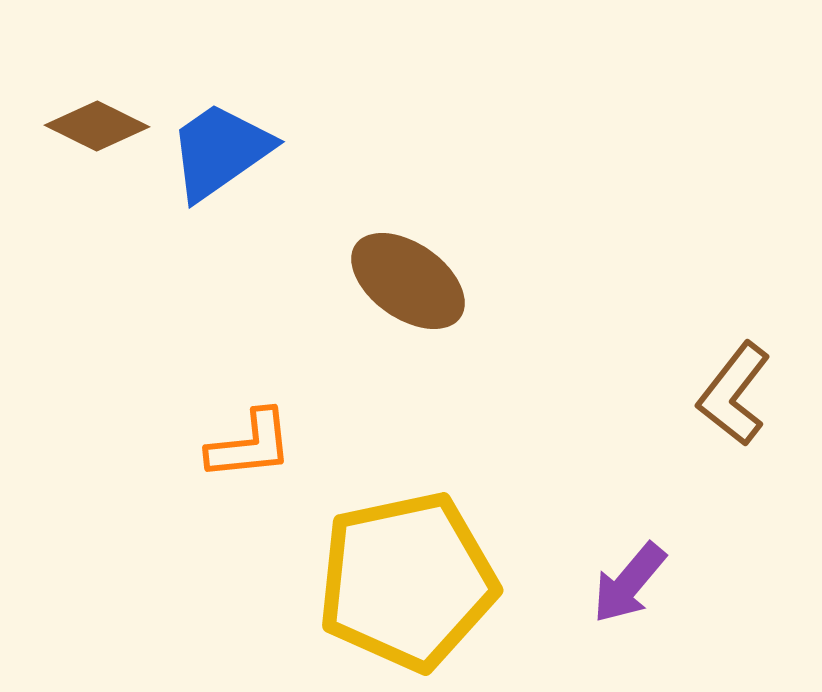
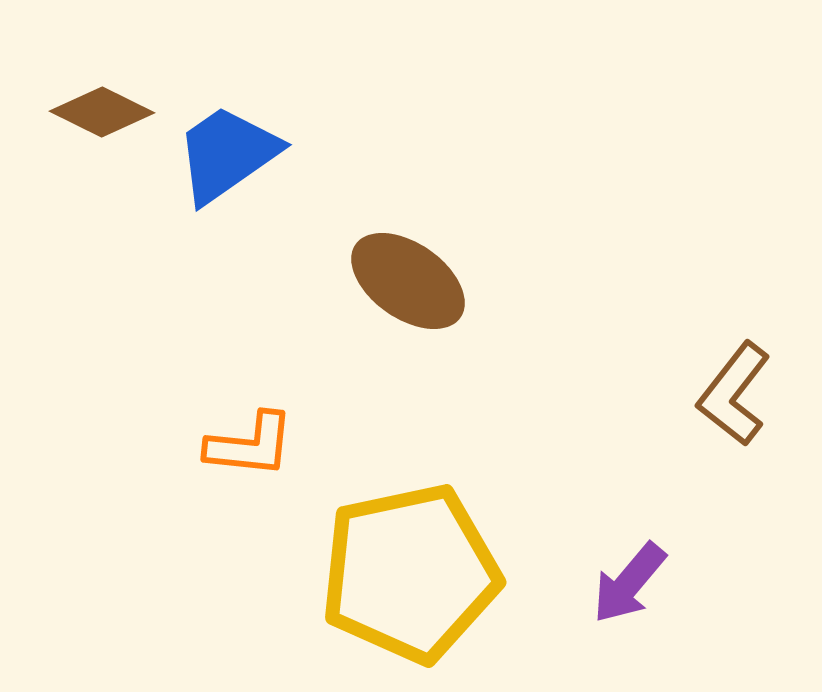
brown diamond: moved 5 px right, 14 px up
blue trapezoid: moved 7 px right, 3 px down
orange L-shape: rotated 12 degrees clockwise
yellow pentagon: moved 3 px right, 8 px up
